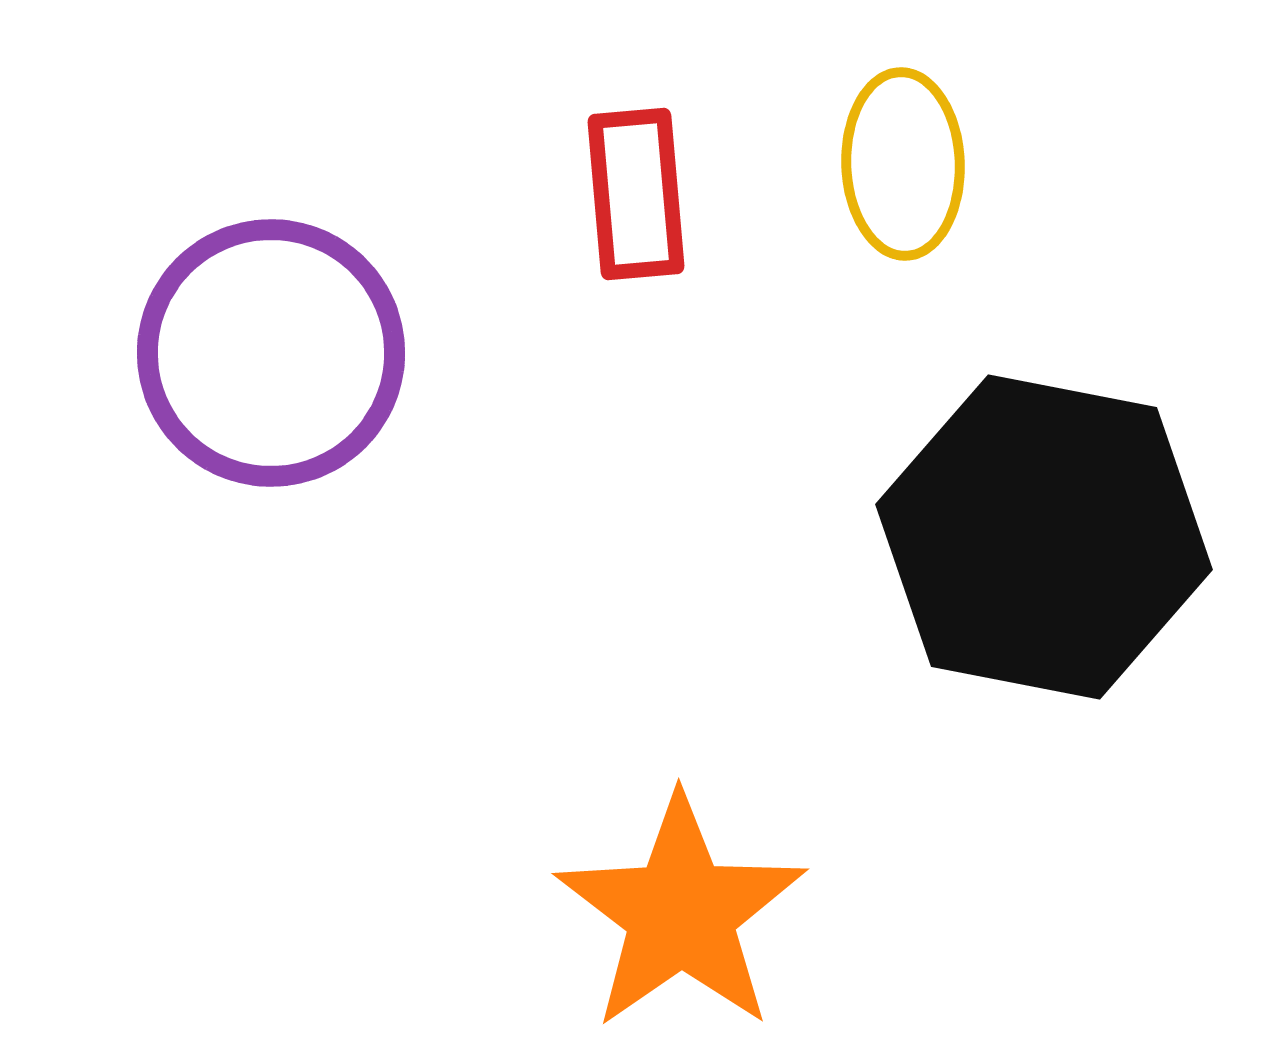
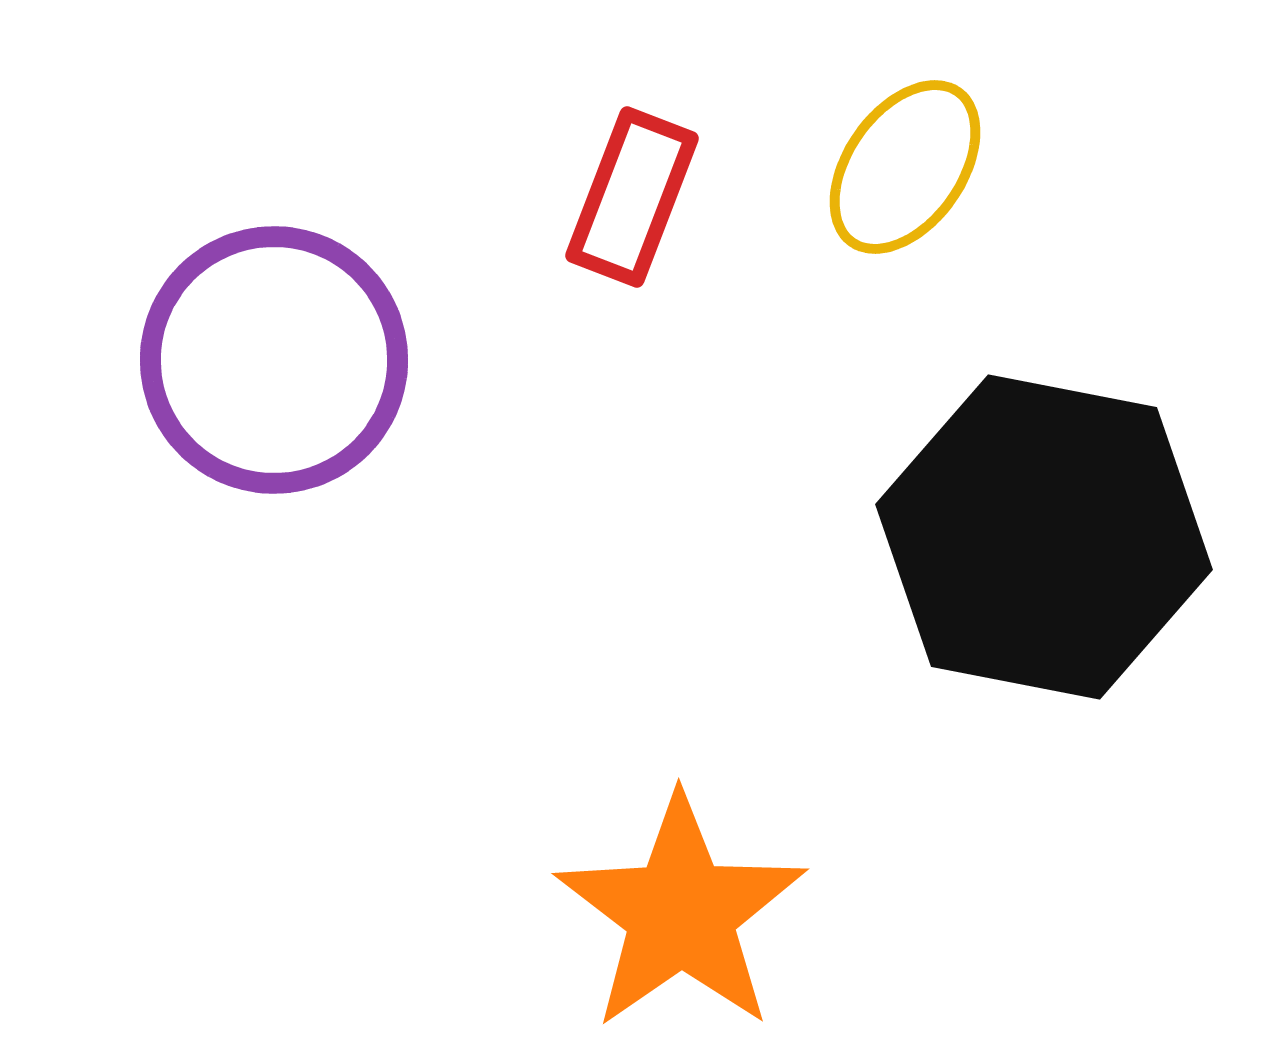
yellow ellipse: moved 2 px right, 3 px down; rotated 37 degrees clockwise
red rectangle: moved 4 px left, 3 px down; rotated 26 degrees clockwise
purple circle: moved 3 px right, 7 px down
